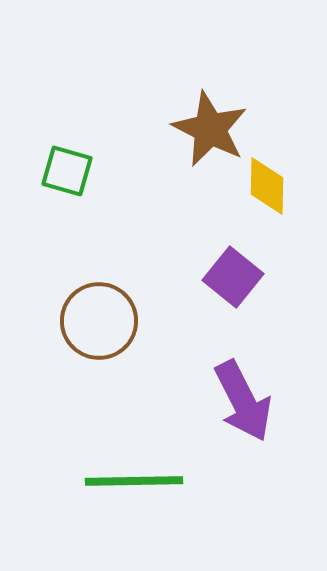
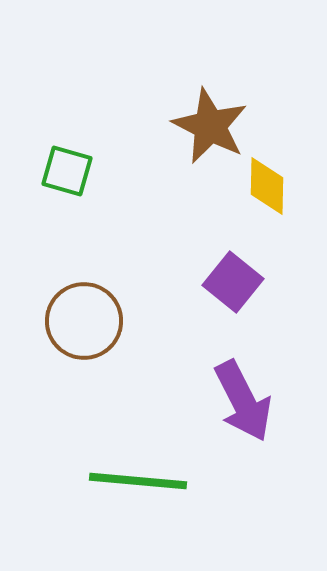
brown star: moved 3 px up
purple square: moved 5 px down
brown circle: moved 15 px left
green line: moved 4 px right; rotated 6 degrees clockwise
